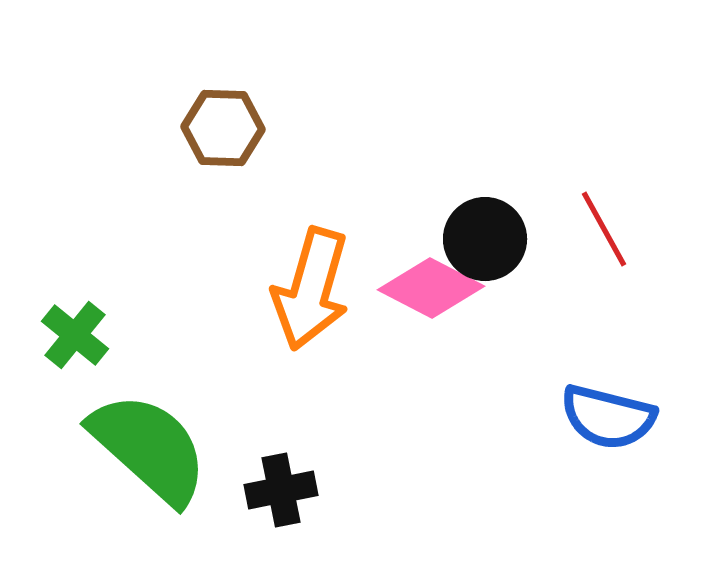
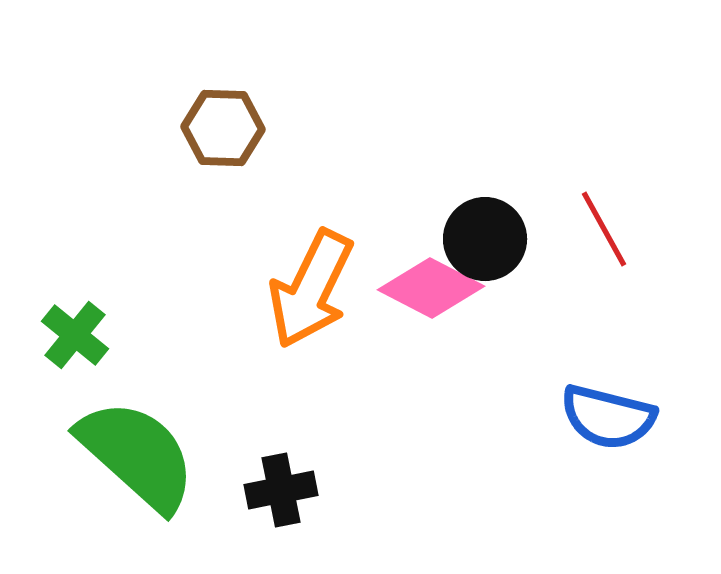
orange arrow: rotated 10 degrees clockwise
green semicircle: moved 12 px left, 7 px down
